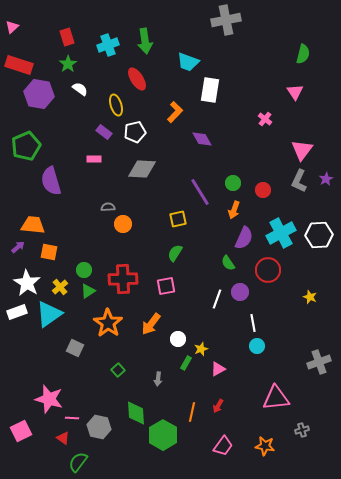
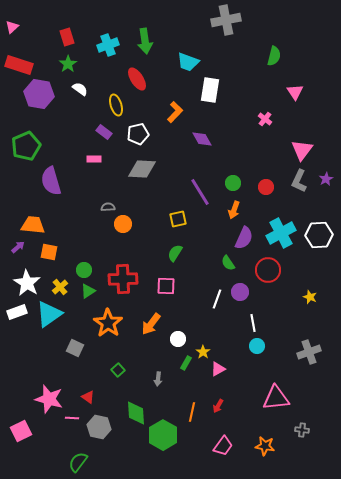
green semicircle at (303, 54): moved 29 px left, 2 px down
white pentagon at (135, 132): moved 3 px right, 2 px down
red circle at (263, 190): moved 3 px right, 3 px up
pink square at (166, 286): rotated 12 degrees clockwise
yellow star at (201, 349): moved 2 px right, 3 px down; rotated 16 degrees counterclockwise
gray cross at (319, 362): moved 10 px left, 10 px up
gray cross at (302, 430): rotated 24 degrees clockwise
red triangle at (63, 438): moved 25 px right, 41 px up
